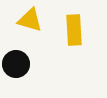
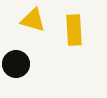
yellow triangle: moved 3 px right
